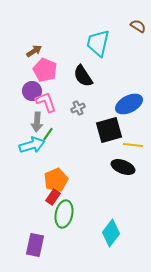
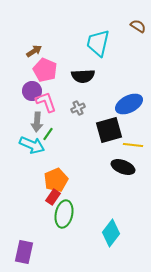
black semicircle: rotated 60 degrees counterclockwise
cyan arrow: rotated 40 degrees clockwise
purple rectangle: moved 11 px left, 7 px down
